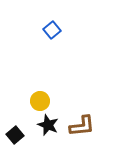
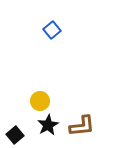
black star: rotated 20 degrees clockwise
